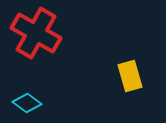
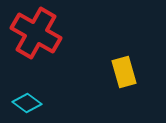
yellow rectangle: moved 6 px left, 4 px up
